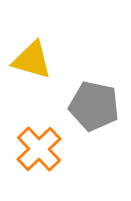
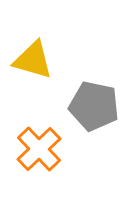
yellow triangle: moved 1 px right
